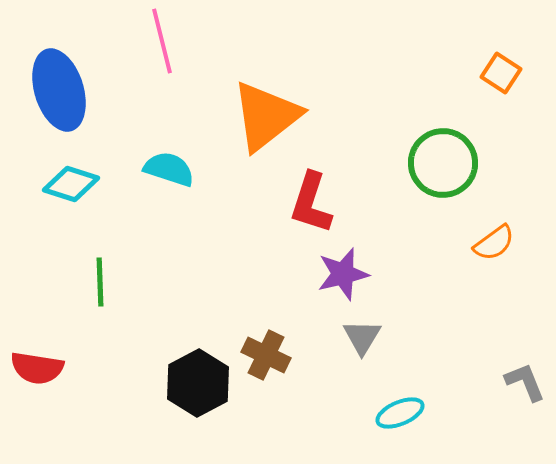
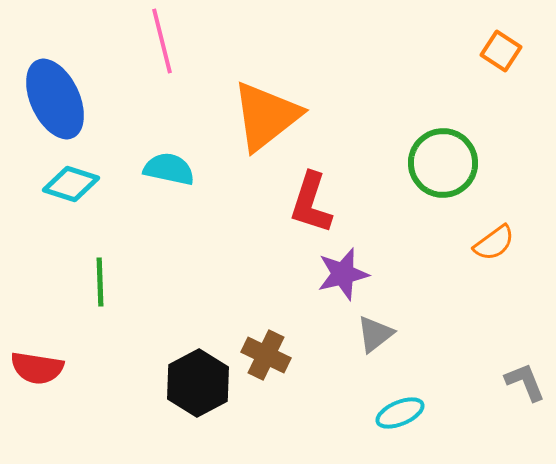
orange square: moved 22 px up
blue ellipse: moved 4 px left, 9 px down; rotated 8 degrees counterclockwise
cyan semicircle: rotated 6 degrees counterclockwise
gray triangle: moved 13 px right, 3 px up; rotated 21 degrees clockwise
